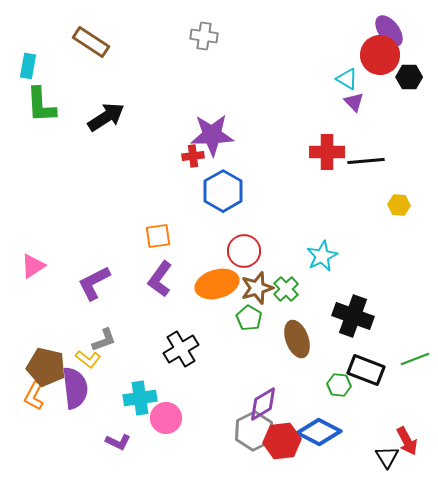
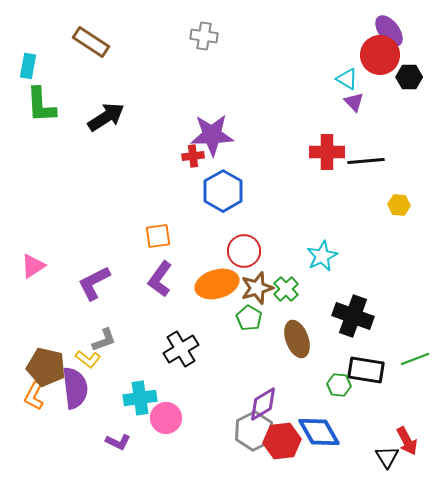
black rectangle at (366, 370): rotated 12 degrees counterclockwise
blue diamond at (319, 432): rotated 33 degrees clockwise
